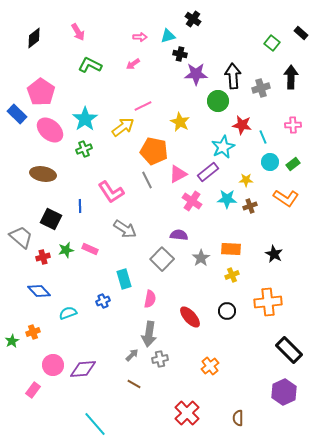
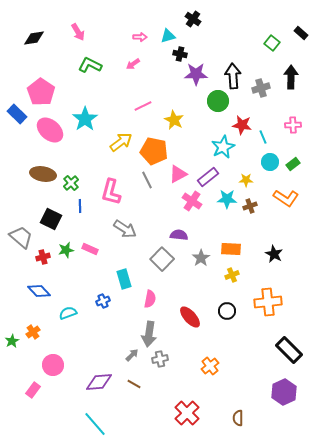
black diamond at (34, 38): rotated 30 degrees clockwise
yellow star at (180, 122): moved 6 px left, 2 px up
yellow arrow at (123, 127): moved 2 px left, 15 px down
green cross at (84, 149): moved 13 px left, 34 px down; rotated 21 degrees counterclockwise
purple rectangle at (208, 172): moved 5 px down
pink L-shape at (111, 192): rotated 48 degrees clockwise
orange cross at (33, 332): rotated 16 degrees counterclockwise
purple diamond at (83, 369): moved 16 px right, 13 px down
